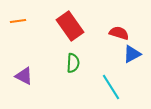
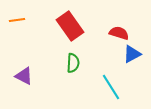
orange line: moved 1 px left, 1 px up
